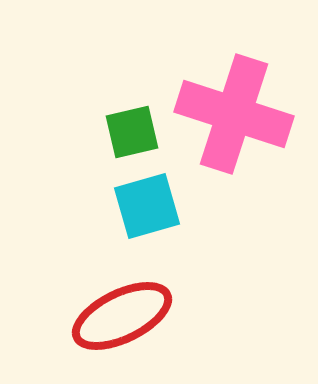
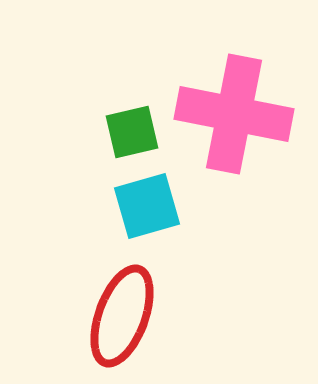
pink cross: rotated 7 degrees counterclockwise
red ellipse: rotated 44 degrees counterclockwise
